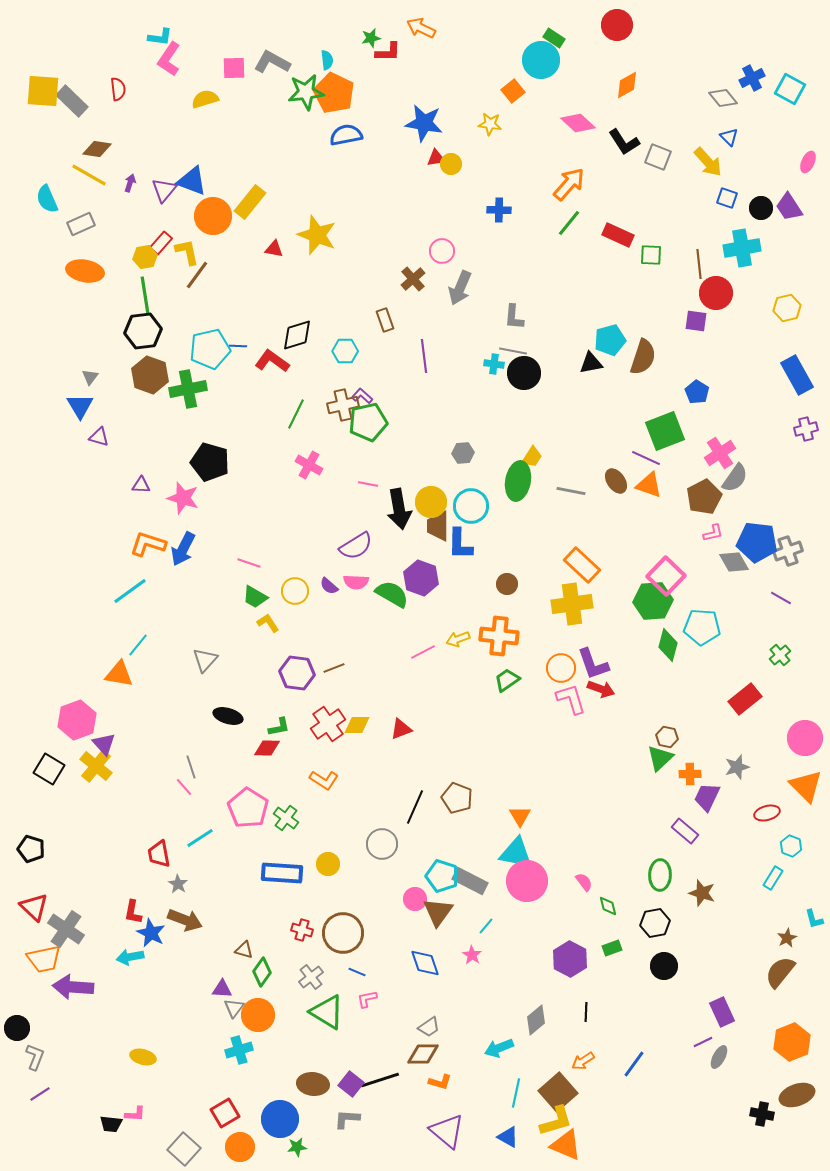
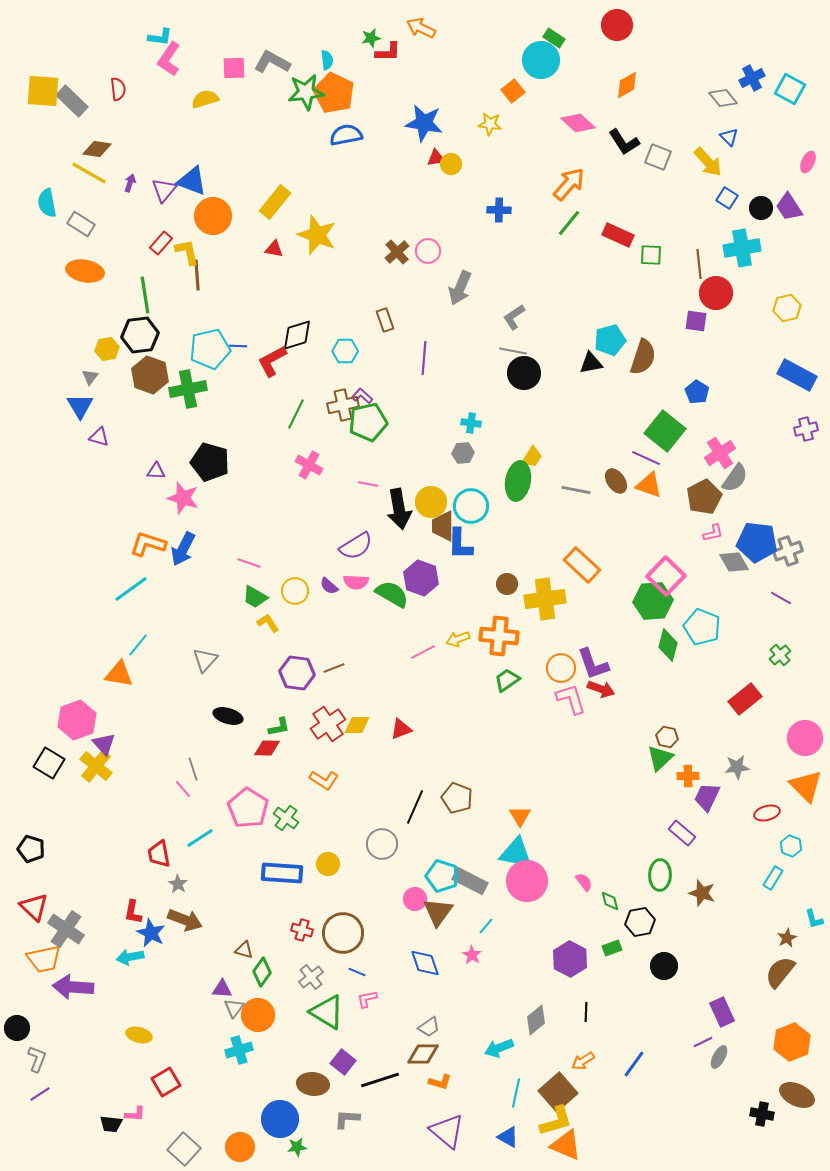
yellow line at (89, 175): moved 2 px up
blue square at (727, 198): rotated 15 degrees clockwise
cyan semicircle at (47, 199): moved 4 px down; rotated 12 degrees clockwise
yellow rectangle at (250, 202): moved 25 px right
gray rectangle at (81, 224): rotated 56 degrees clockwise
pink circle at (442, 251): moved 14 px left
yellow hexagon at (145, 257): moved 38 px left, 92 px down
brown line at (197, 275): rotated 40 degrees counterclockwise
brown cross at (413, 279): moved 16 px left, 27 px up
gray L-shape at (514, 317): rotated 52 degrees clockwise
black hexagon at (143, 331): moved 3 px left, 4 px down
purple line at (424, 356): moved 2 px down; rotated 12 degrees clockwise
red L-shape at (272, 361): rotated 64 degrees counterclockwise
cyan cross at (494, 364): moved 23 px left, 59 px down
blue rectangle at (797, 375): rotated 33 degrees counterclockwise
green square at (665, 431): rotated 30 degrees counterclockwise
purple triangle at (141, 485): moved 15 px right, 14 px up
gray line at (571, 491): moved 5 px right, 1 px up
brown trapezoid at (438, 526): moved 5 px right
cyan line at (130, 591): moved 1 px right, 2 px up
yellow cross at (572, 604): moved 27 px left, 5 px up
cyan pentagon at (702, 627): rotated 18 degrees clockwise
gray line at (191, 767): moved 2 px right, 2 px down
gray star at (737, 767): rotated 10 degrees clockwise
black square at (49, 769): moved 6 px up
orange cross at (690, 774): moved 2 px left, 2 px down
pink line at (184, 787): moved 1 px left, 2 px down
purple rectangle at (685, 831): moved 3 px left, 2 px down
green diamond at (608, 906): moved 2 px right, 5 px up
black hexagon at (655, 923): moved 15 px left, 1 px up
gray L-shape at (35, 1057): moved 2 px right, 2 px down
yellow ellipse at (143, 1057): moved 4 px left, 22 px up
purple square at (351, 1084): moved 8 px left, 22 px up
brown ellipse at (797, 1095): rotated 44 degrees clockwise
red square at (225, 1113): moved 59 px left, 31 px up
